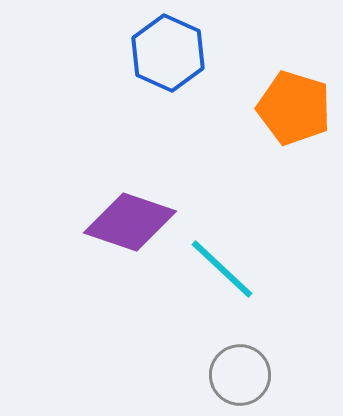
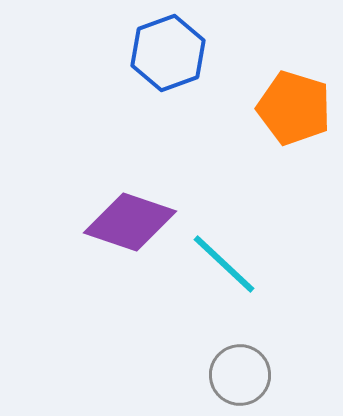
blue hexagon: rotated 16 degrees clockwise
cyan line: moved 2 px right, 5 px up
